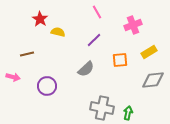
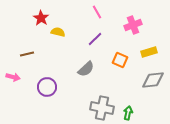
red star: moved 1 px right, 1 px up
purple line: moved 1 px right, 1 px up
yellow rectangle: rotated 14 degrees clockwise
orange square: rotated 28 degrees clockwise
purple circle: moved 1 px down
